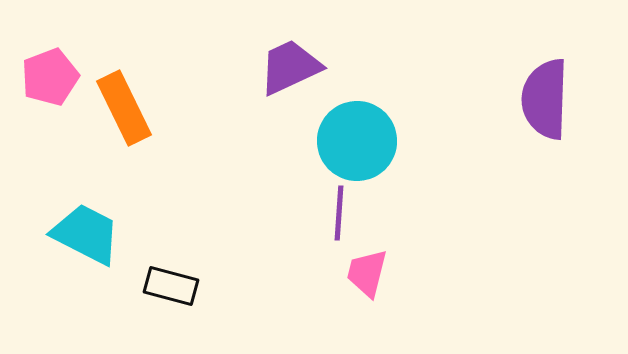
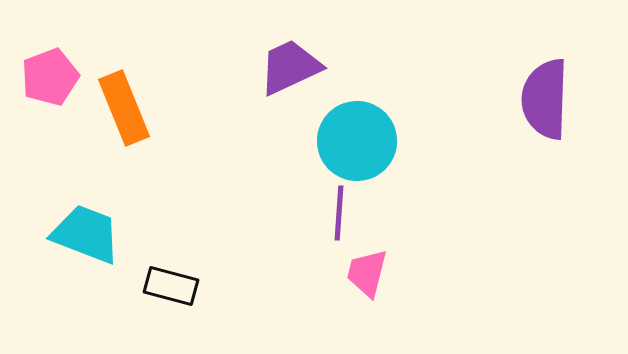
orange rectangle: rotated 4 degrees clockwise
cyan trapezoid: rotated 6 degrees counterclockwise
